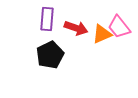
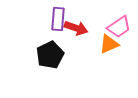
purple rectangle: moved 11 px right
pink trapezoid: rotated 85 degrees counterclockwise
orange triangle: moved 7 px right, 10 px down
